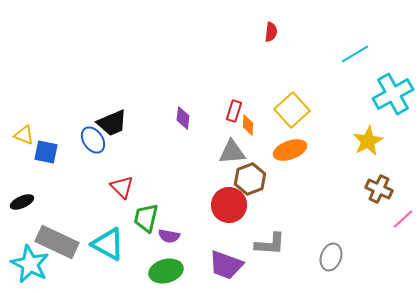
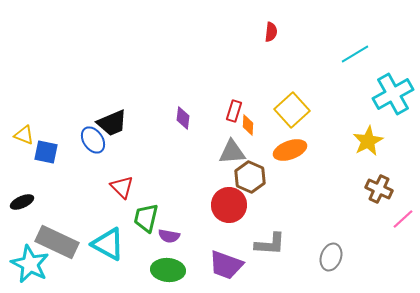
brown hexagon: moved 2 px up; rotated 16 degrees counterclockwise
green ellipse: moved 2 px right, 1 px up; rotated 20 degrees clockwise
